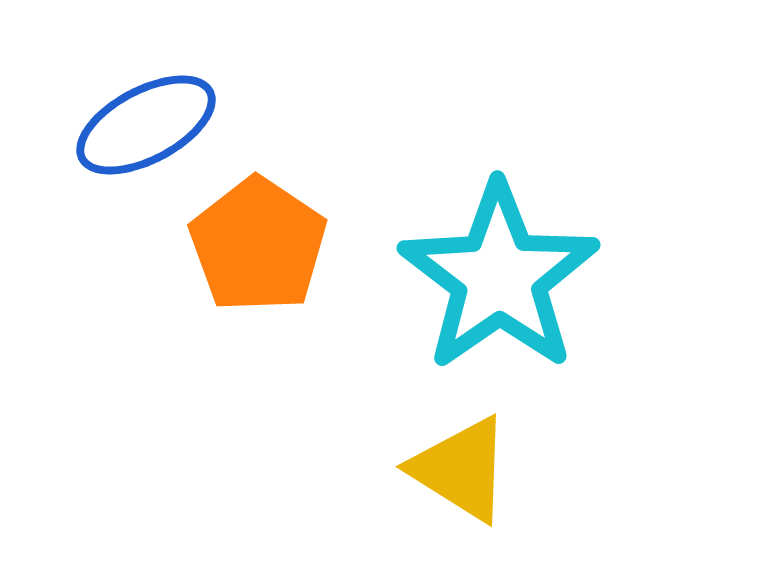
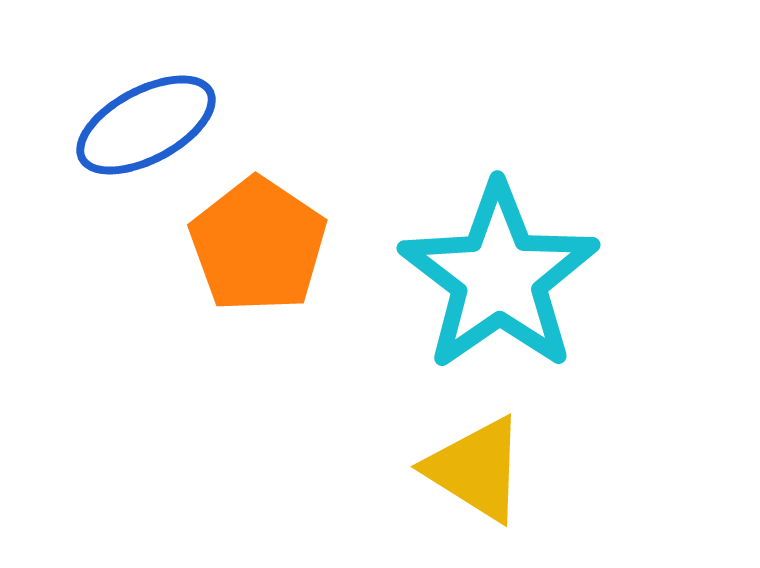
yellow triangle: moved 15 px right
